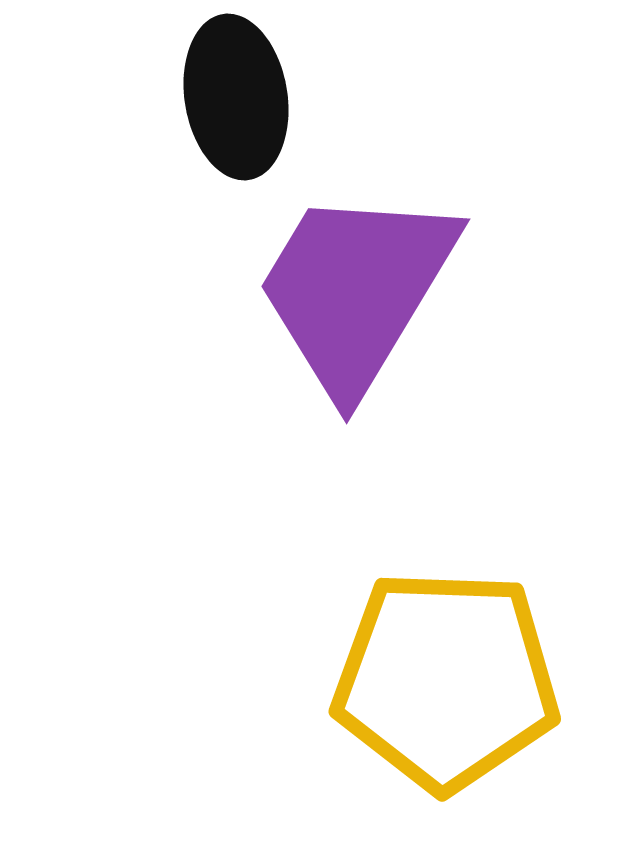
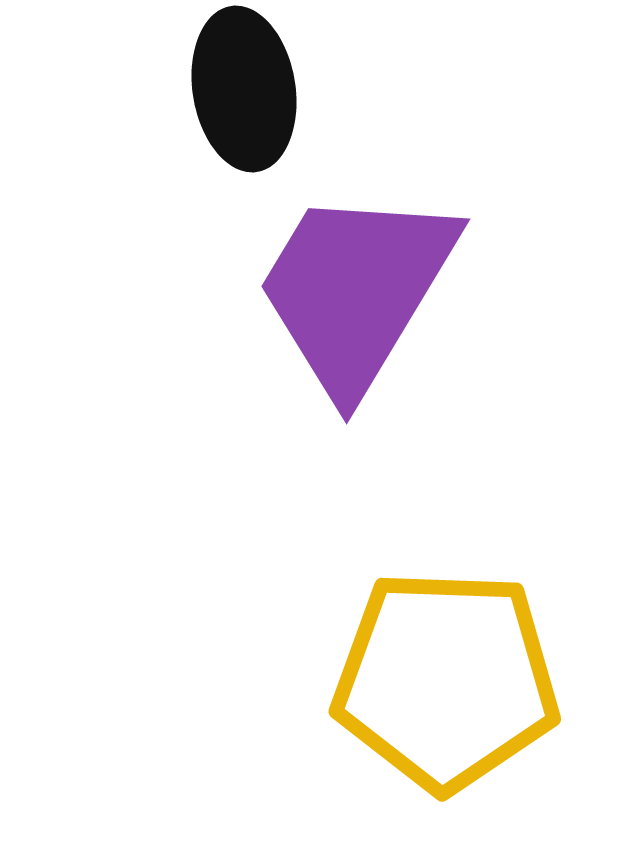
black ellipse: moved 8 px right, 8 px up
